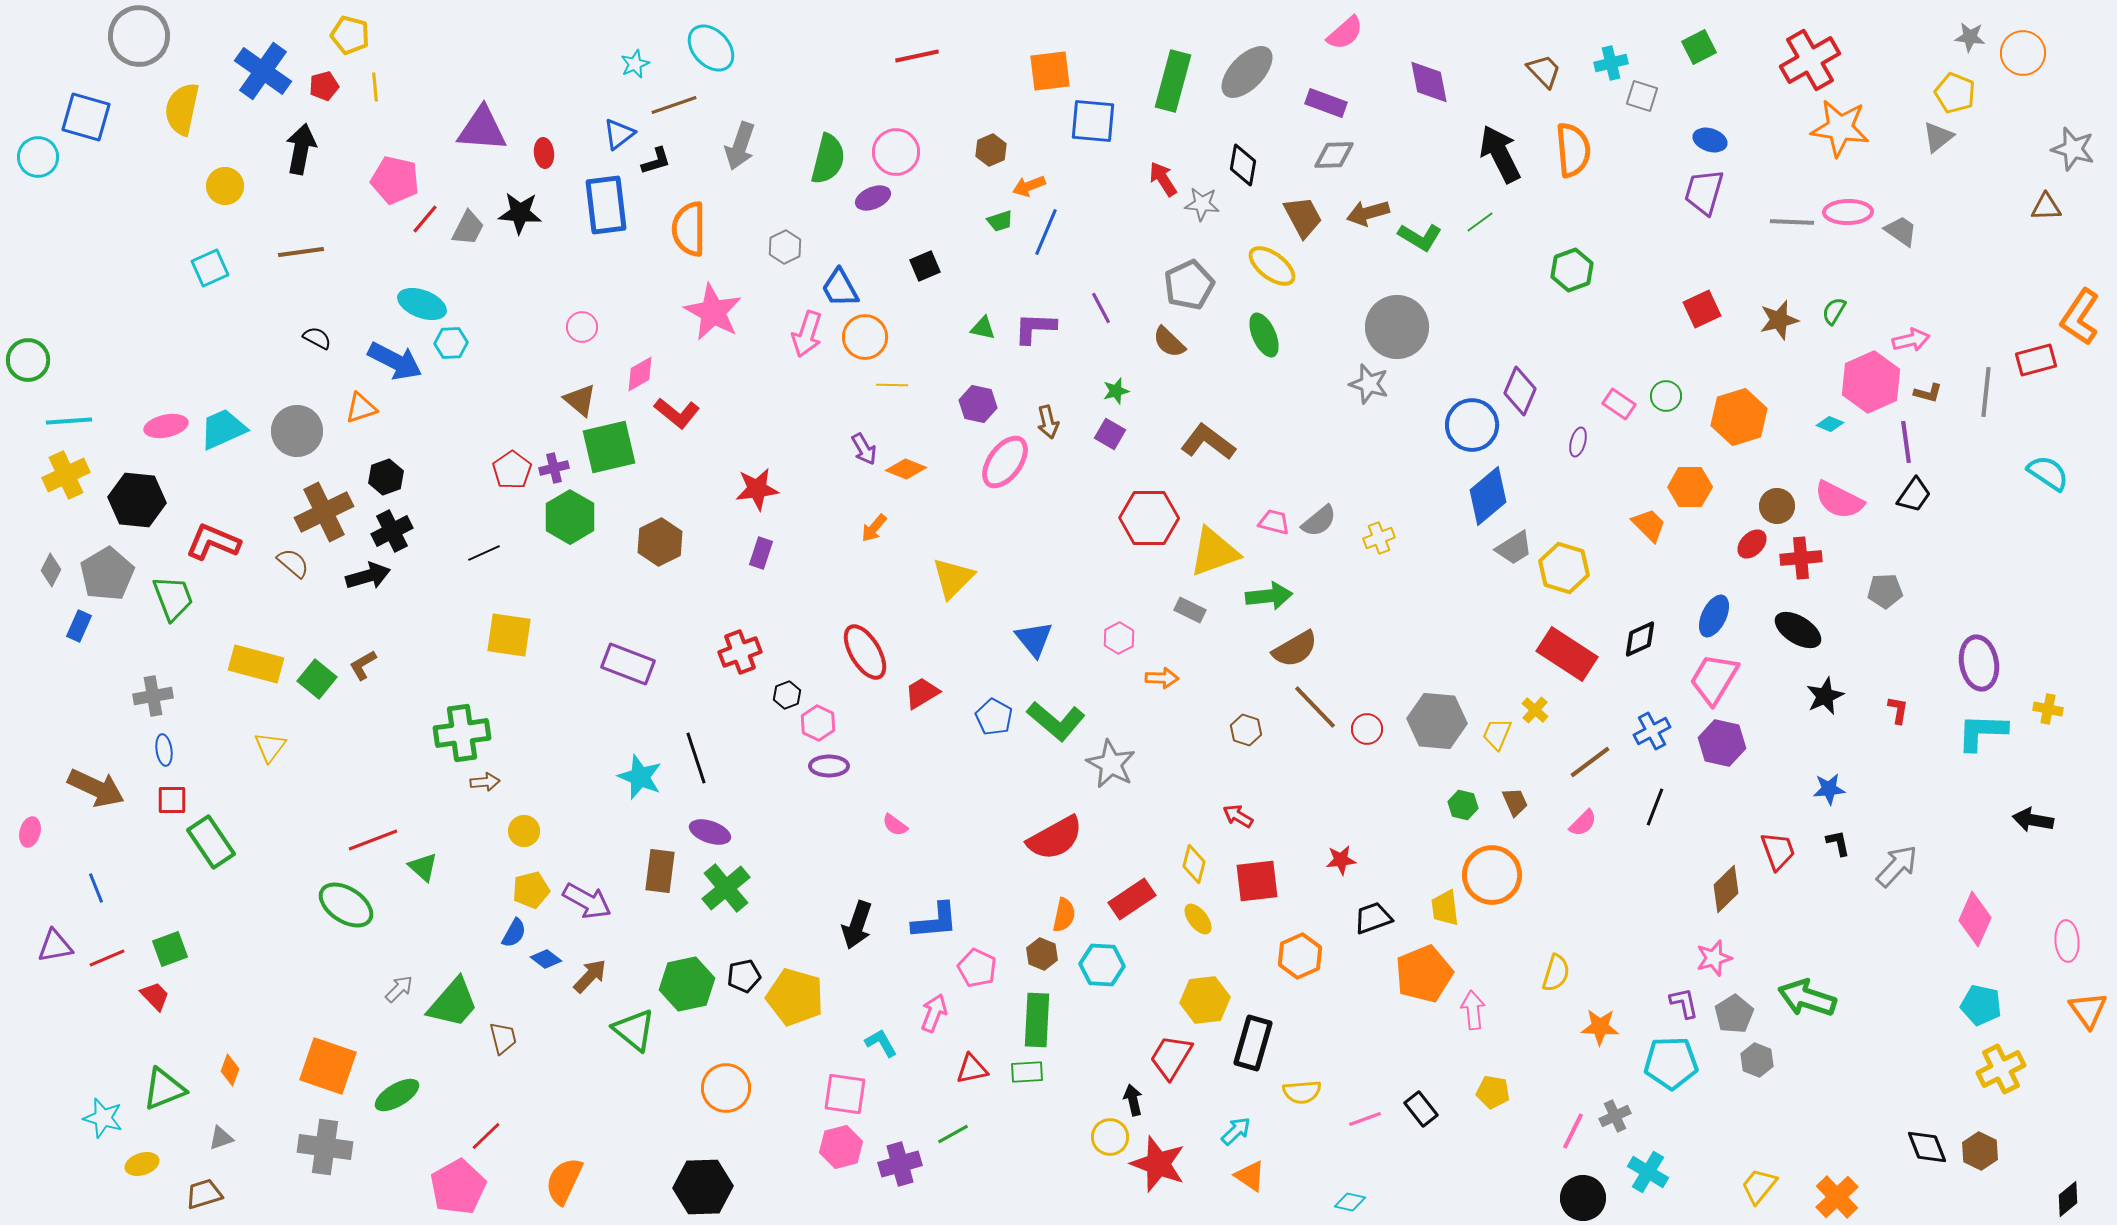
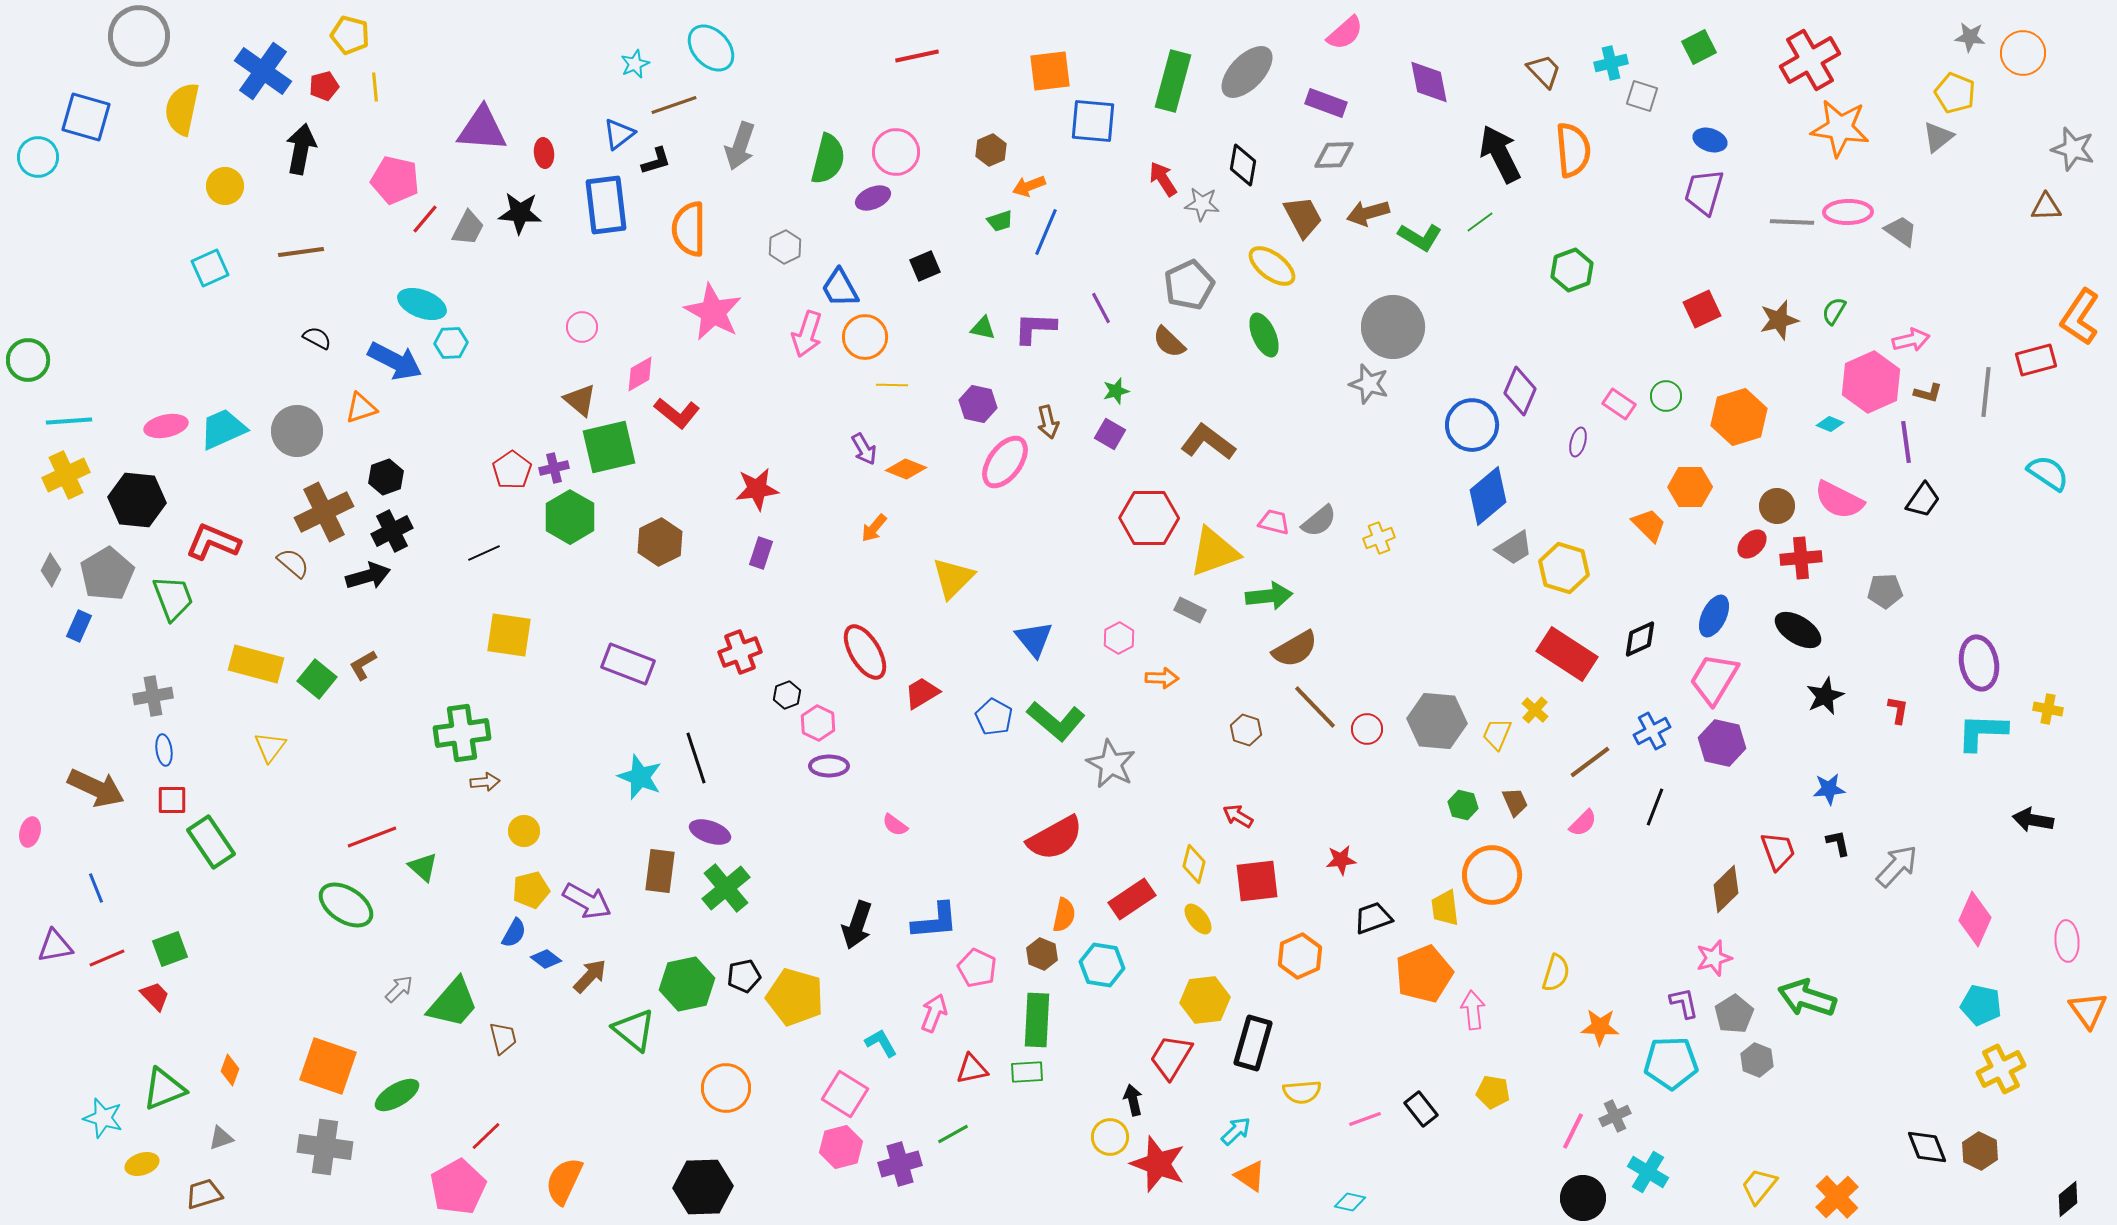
gray circle at (1397, 327): moved 4 px left
black trapezoid at (1914, 495): moved 9 px right, 5 px down
red line at (373, 840): moved 1 px left, 3 px up
cyan hexagon at (1102, 965): rotated 6 degrees clockwise
pink square at (845, 1094): rotated 24 degrees clockwise
